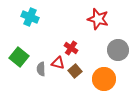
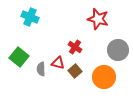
red cross: moved 4 px right, 1 px up
orange circle: moved 2 px up
